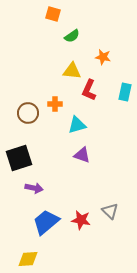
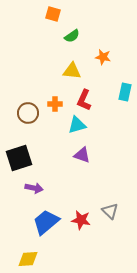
red L-shape: moved 5 px left, 10 px down
